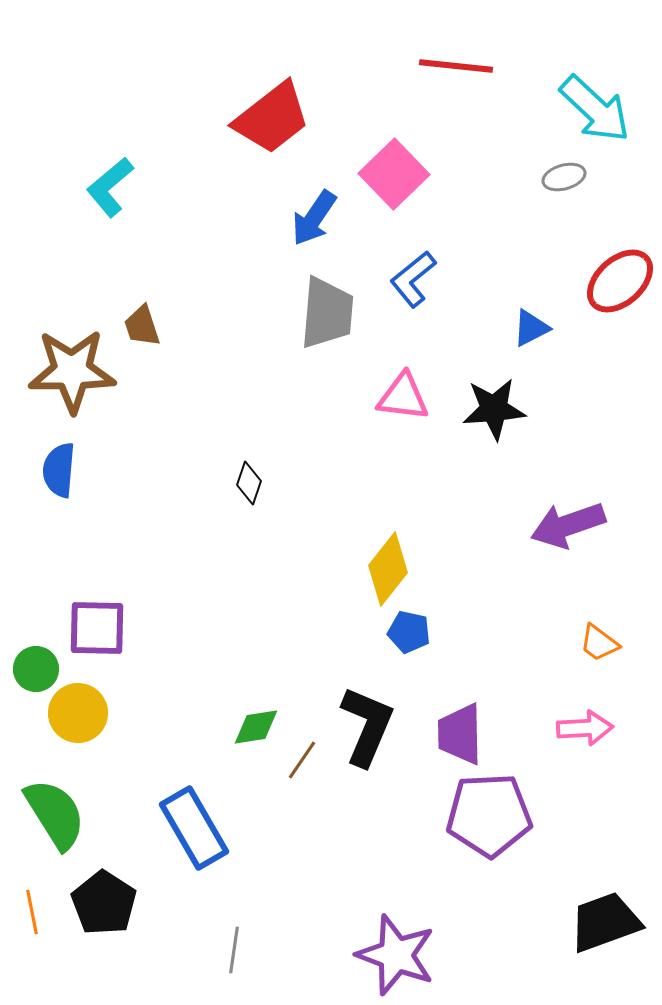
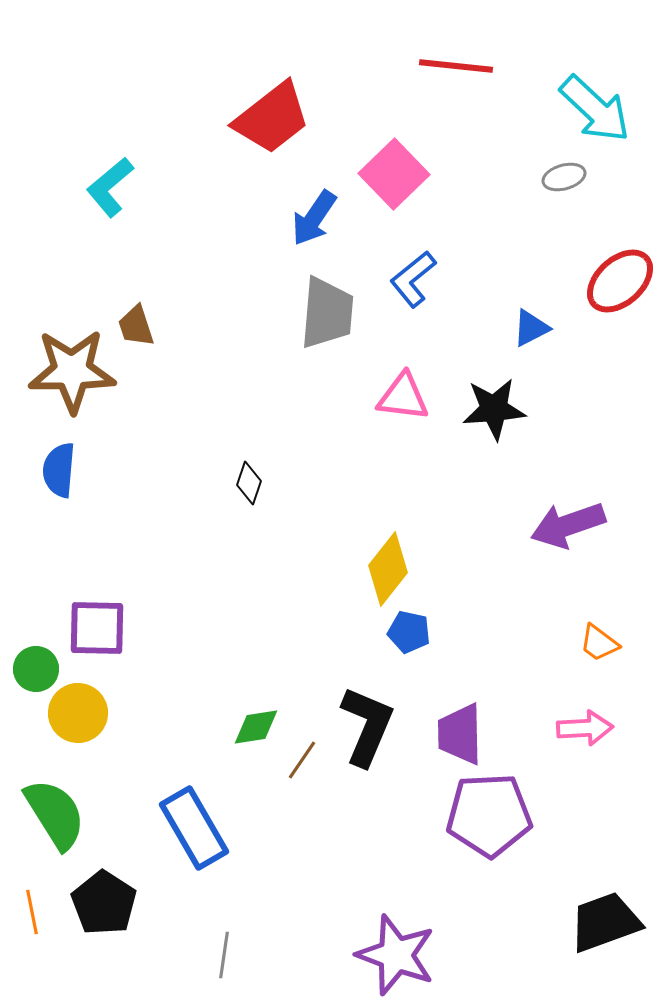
brown trapezoid: moved 6 px left
gray line: moved 10 px left, 5 px down
